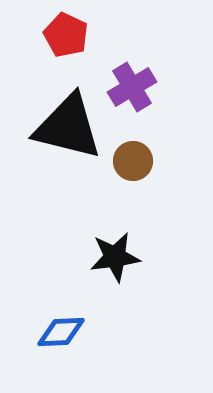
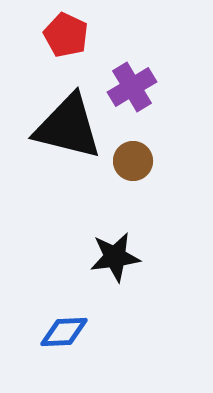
blue diamond: moved 3 px right
